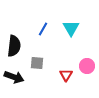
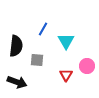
cyan triangle: moved 5 px left, 13 px down
black semicircle: moved 2 px right
gray square: moved 3 px up
black arrow: moved 3 px right, 5 px down
